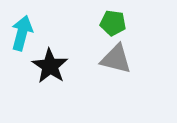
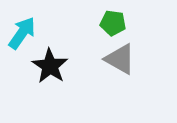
cyan arrow: rotated 20 degrees clockwise
gray triangle: moved 4 px right; rotated 16 degrees clockwise
